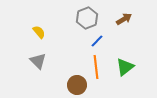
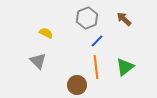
brown arrow: rotated 105 degrees counterclockwise
yellow semicircle: moved 7 px right, 1 px down; rotated 24 degrees counterclockwise
